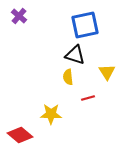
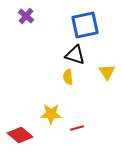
purple cross: moved 7 px right
red line: moved 11 px left, 30 px down
